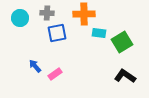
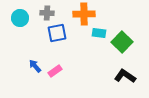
green square: rotated 15 degrees counterclockwise
pink rectangle: moved 3 px up
